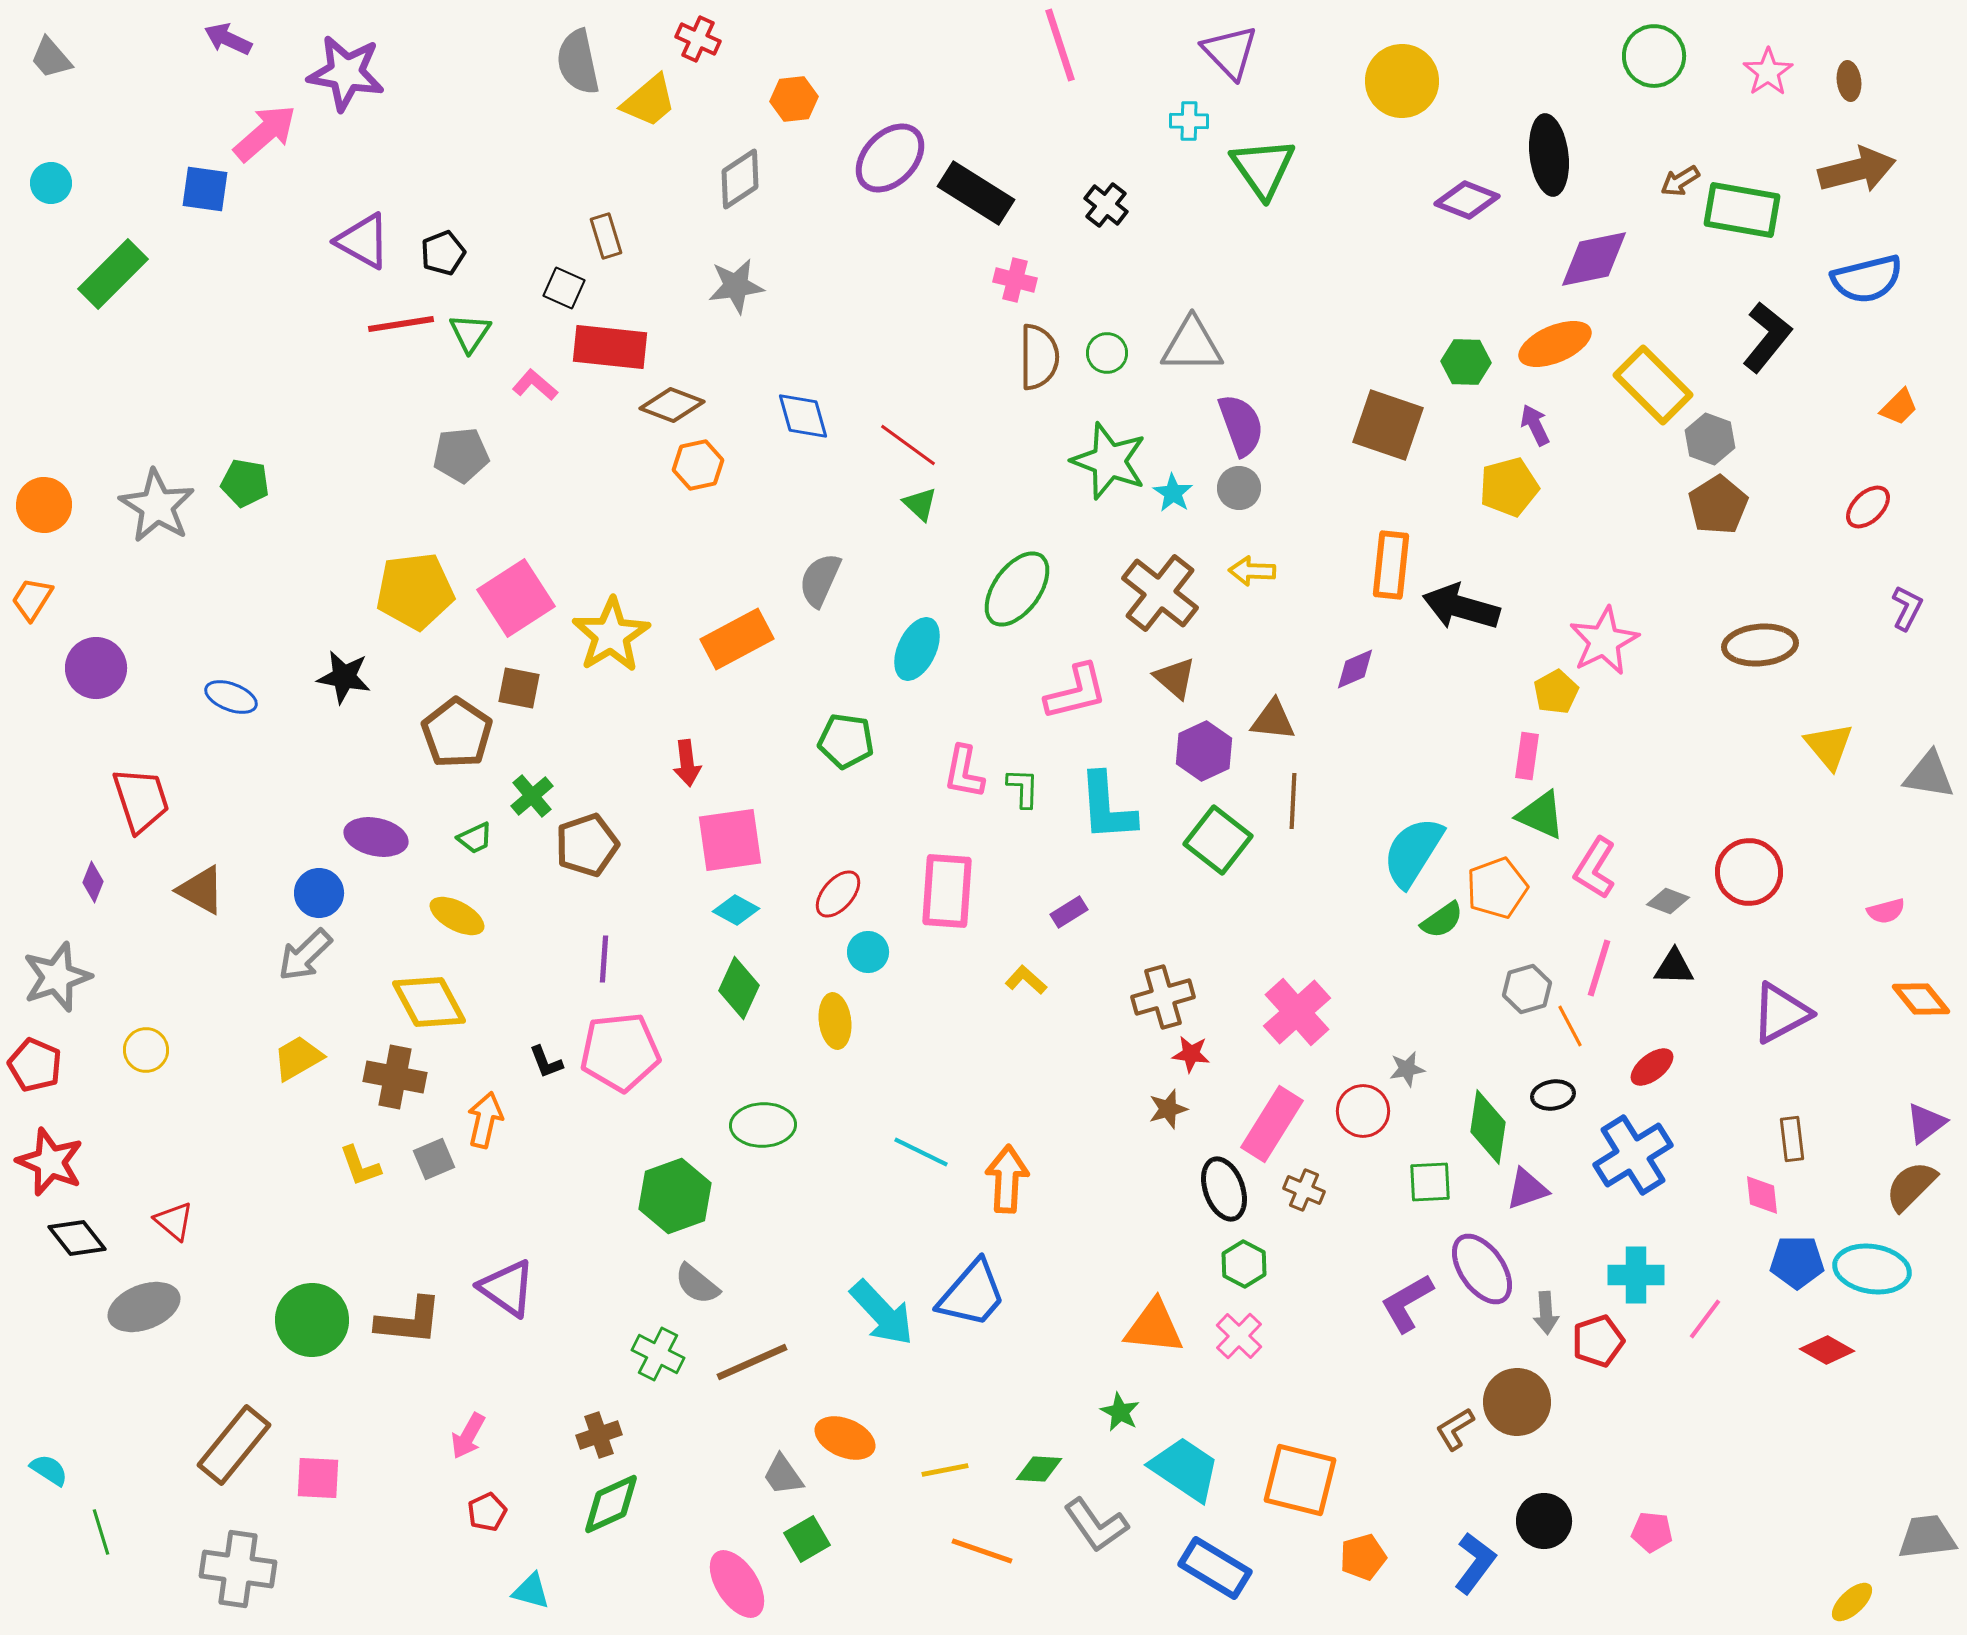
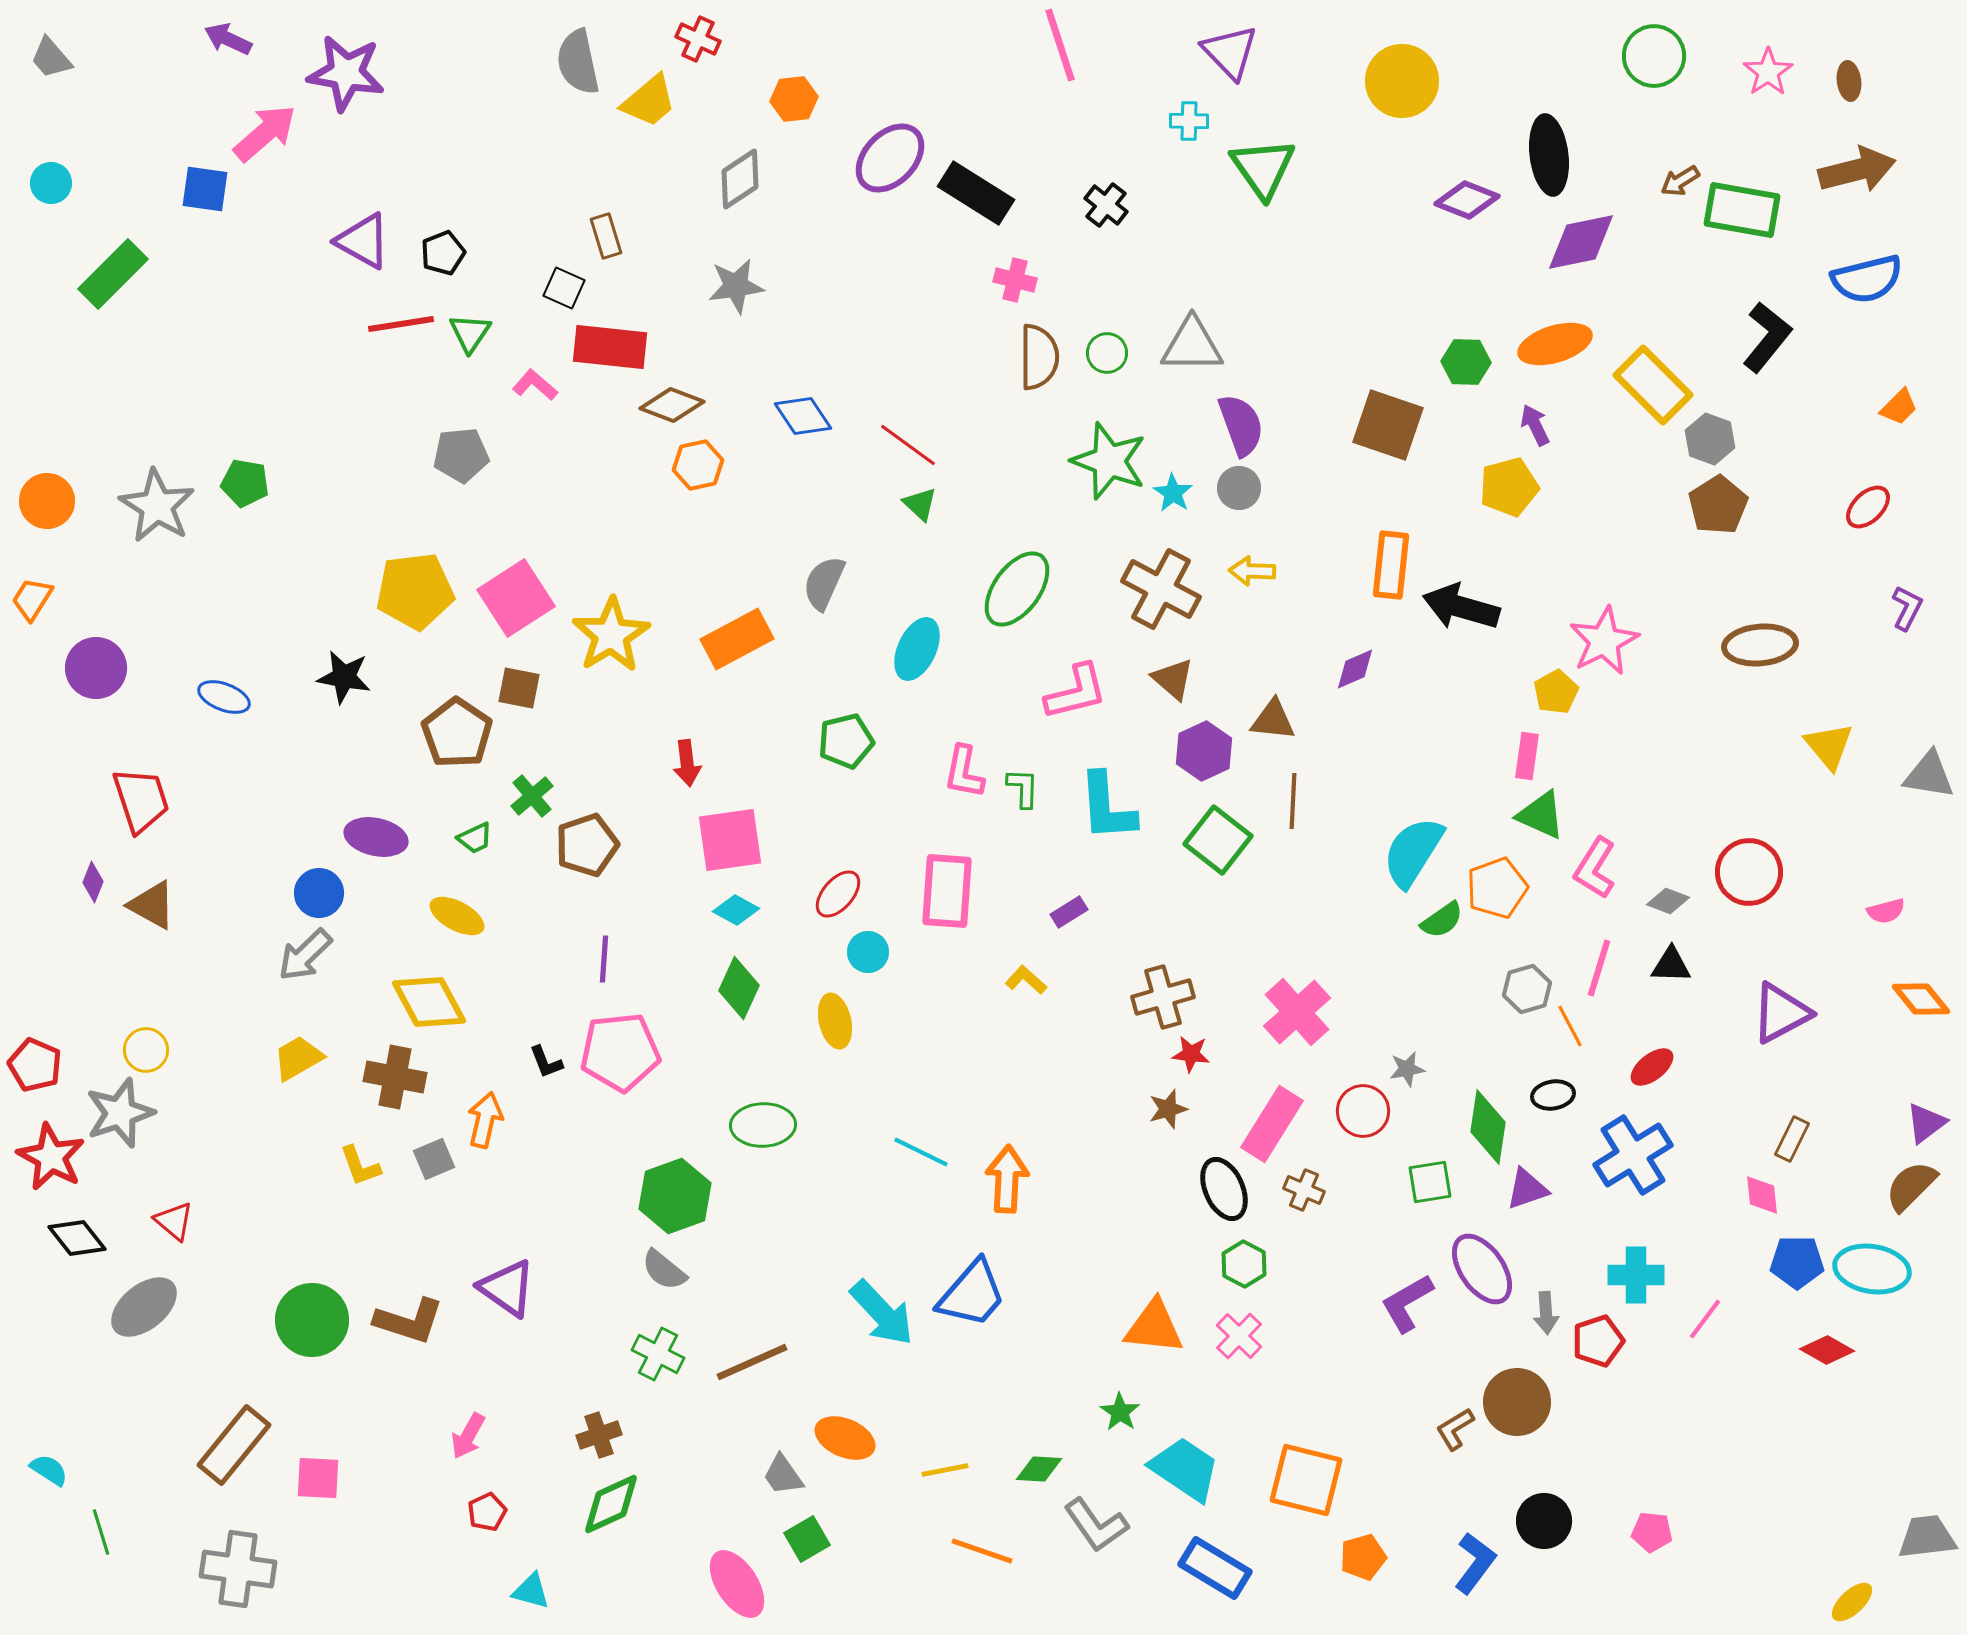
purple diamond at (1594, 259): moved 13 px left, 17 px up
orange ellipse at (1555, 344): rotated 6 degrees clockwise
blue diamond at (803, 416): rotated 18 degrees counterclockwise
orange circle at (44, 505): moved 3 px right, 4 px up
gray semicircle at (820, 580): moved 4 px right, 3 px down
brown cross at (1160, 593): moved 1 px right, 4 px up; rotated 10 degrees counterclockwise
brown triangle at (1175, 678): moved 2 px left, 1 px down
blue ellipse at (231, 697): moved 7 px left
green pentagon at (846, 741): rotated 22 degrees counterclockwise
brown triangle at (201, 890): moved 49 px left, 15 px down
black triangle at (1674, 967): moved 3 px left, 2 px up
gray star at (57, 977): moved 63 px right, 136 px down
yellow ellipse at (835, 1021): rotated 6 degrees counterclockwise
brown rectangle at (1792, 1139): rotated 33 degrees clockwise
red star at (50, 1162): moved 1 px right, 5 px up; rotated 6 degrees clockwise
green square at (1430, 1182): rotated 6 degrees counterclockwise
black ellipse at (1224, 1189): rotated 4 degrees counterclockwise
gray semicircle at (697, 1284): moved 33 px left, 14 px up
gray ellipse at (144, 1307): rotated 18 degrees counterclockwise
brown L-shape at (409, 1321): rotated 12 degrees clockwise
green star at (1120, 1412): rotated 6 degrees clockwise
orange square at (1300, 1480): moved 6 px right
